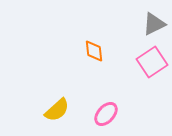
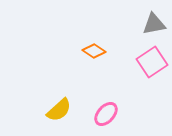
gray triangle: rotated 15 degrees clockwise
orange diamond: rotated 50 degrees counterclockwise
yellow semicircle: moved 2 px right
